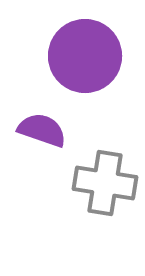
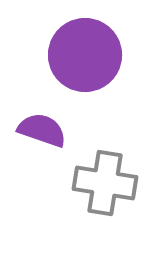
purple circle: moved 1 px up
